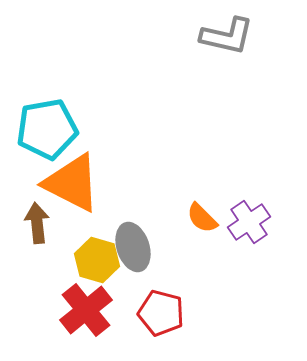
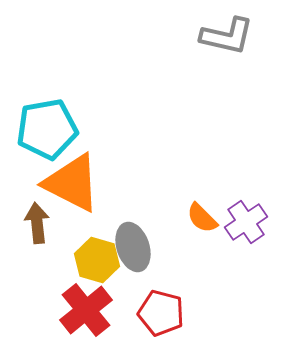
purple cross: moved 3 px left
